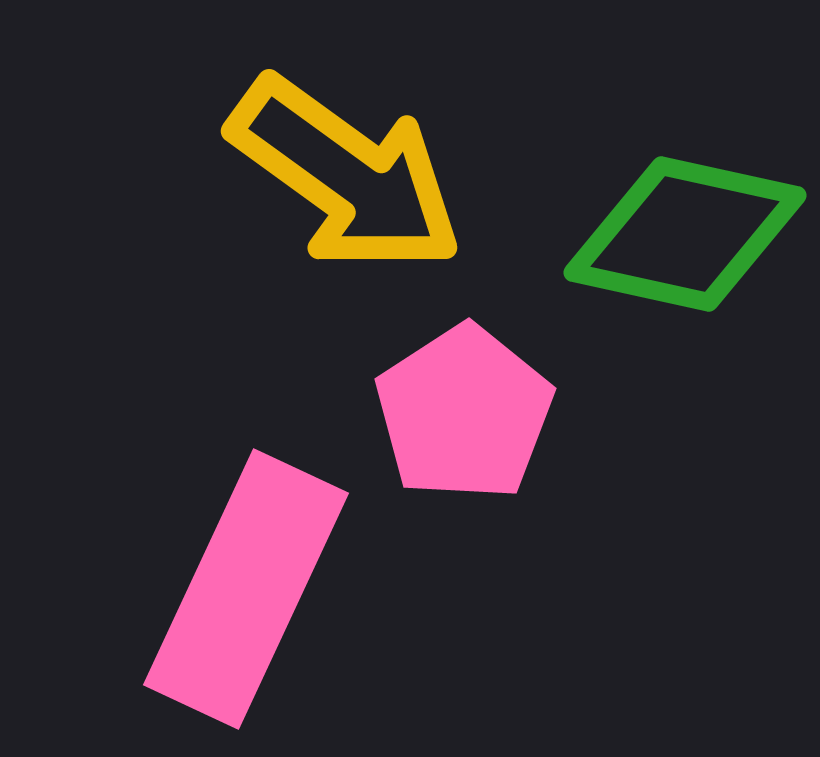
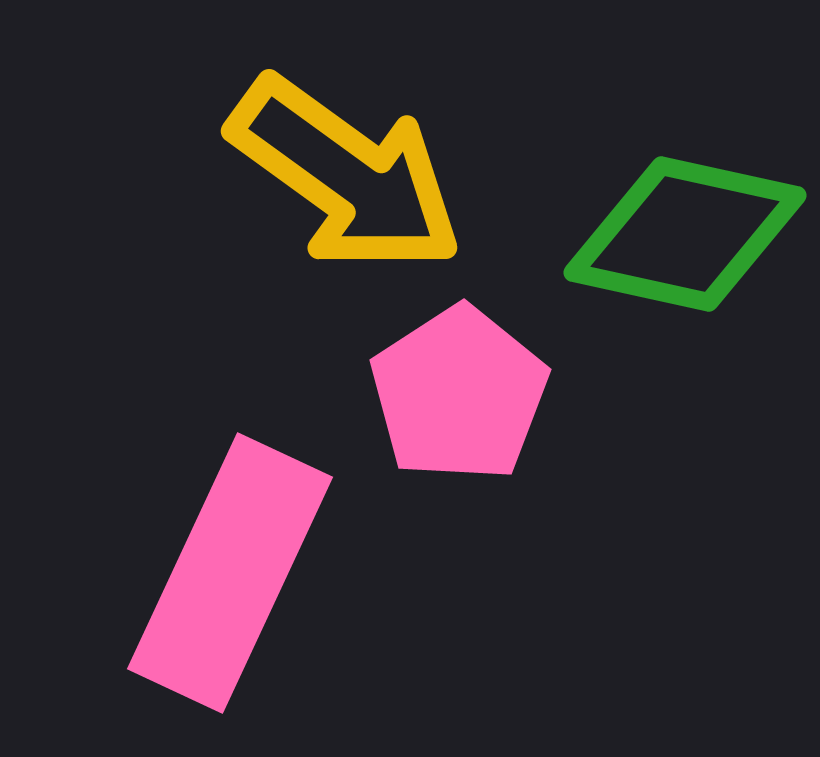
pink pentagon: moved 5 px left, 19 px up
pink rectangle: moved 16 px left, 16 px up
